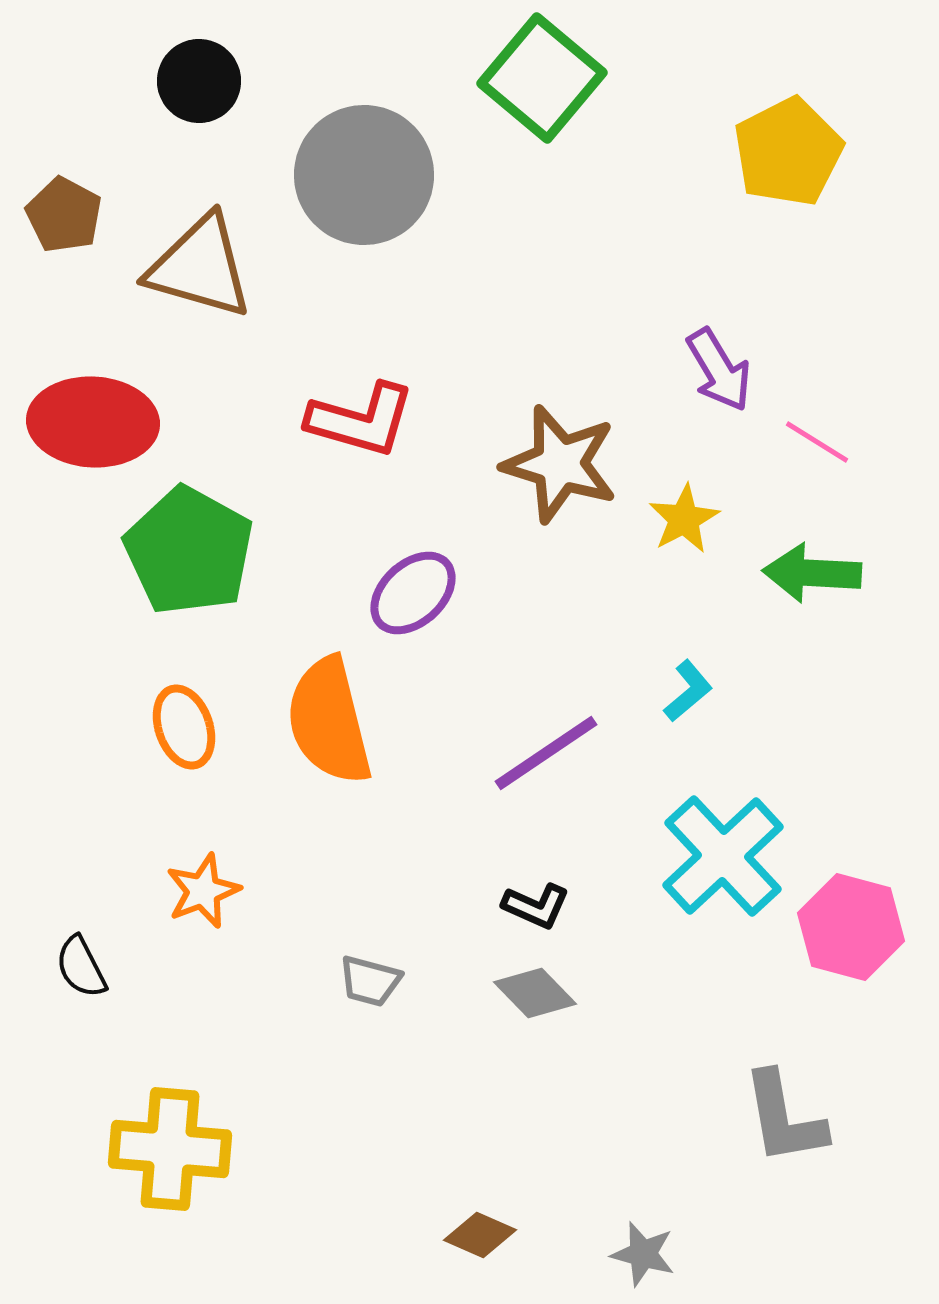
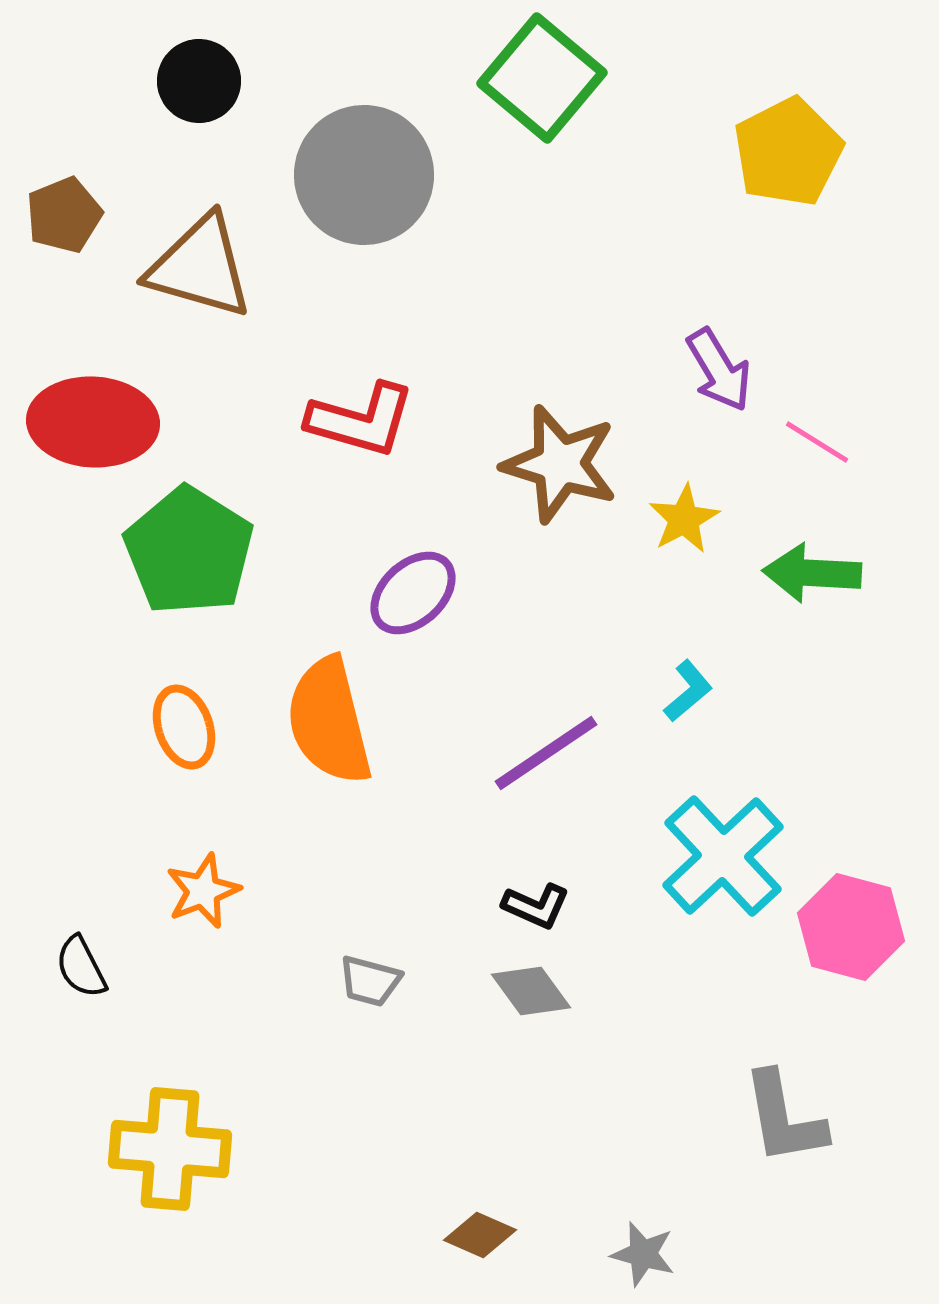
brown pentagon: rotated 22 degrees clockwise
green pentagon: rotated 3 degrees clockwise
gray diamond: moved 4 px left, 2 px up; rotated 8 degrees clockwise
